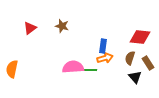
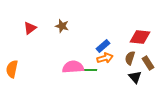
blue rectangle: rotated 40 degrees clockwise
